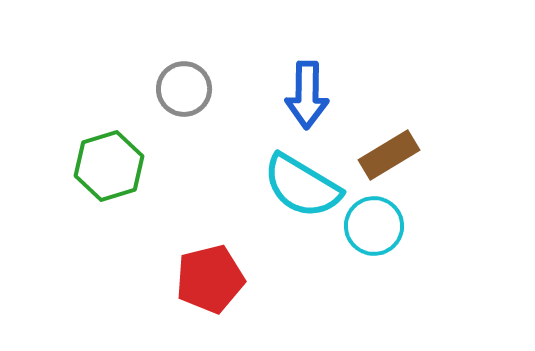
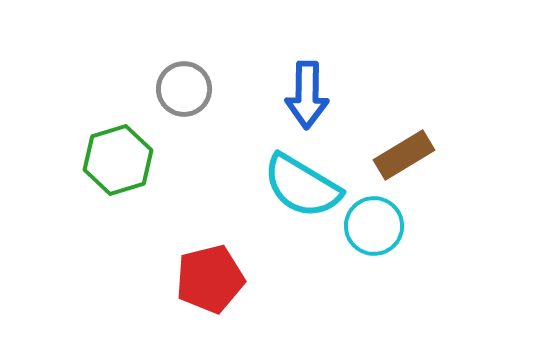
brown rectangle: moved 15 px right
green hexagon: moved 9 px right, 6 px up
